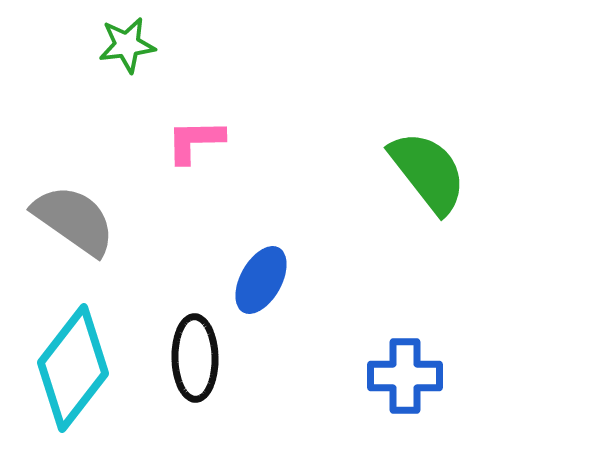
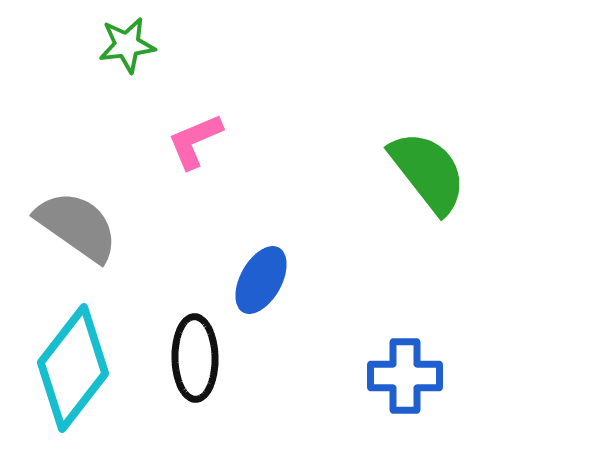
pink L-shape: rotated 22 degrees counterclockwise
gray semicircle: moved 3 px right, 6 px down
